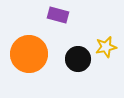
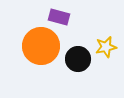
purple rectangle: moved 1 px right, 2 px down
orange circle: moved 12 px right, 8 px up
